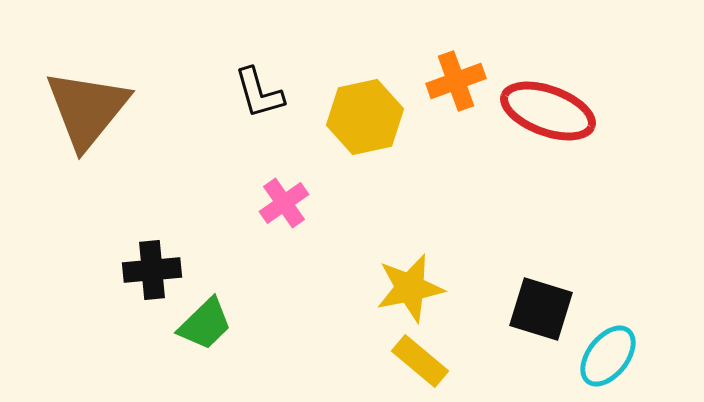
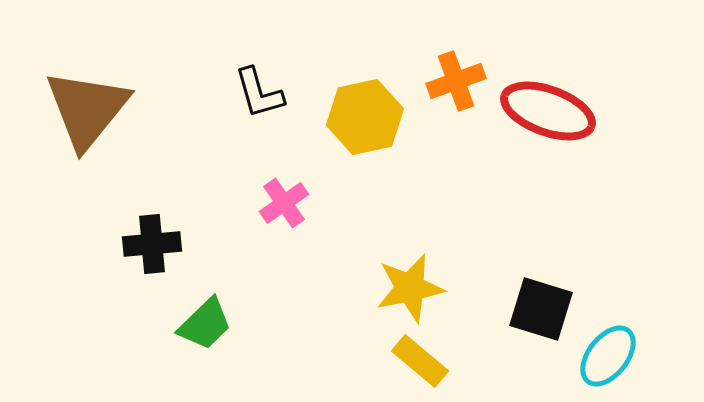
black cross: moved 26 px up
